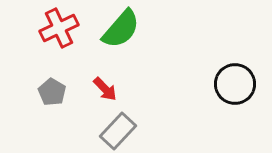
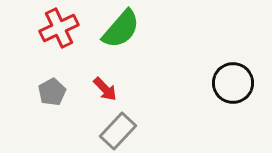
black circle: moved 2 px left, 1 px up
gray pentagon: rotated 12 degrees clockwise
